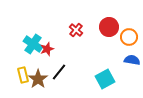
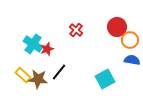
red circle: moved 8 px right
orange circle: moved 1 px right, 3 px down
yellow rectangle: rotated 35 degrees counterclockwise
brown star: rotated 30 degrees counterclockwise
